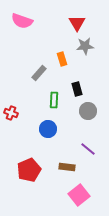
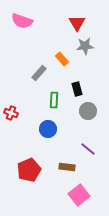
orange rectangle: rotated 24 degrees counterclockwise
